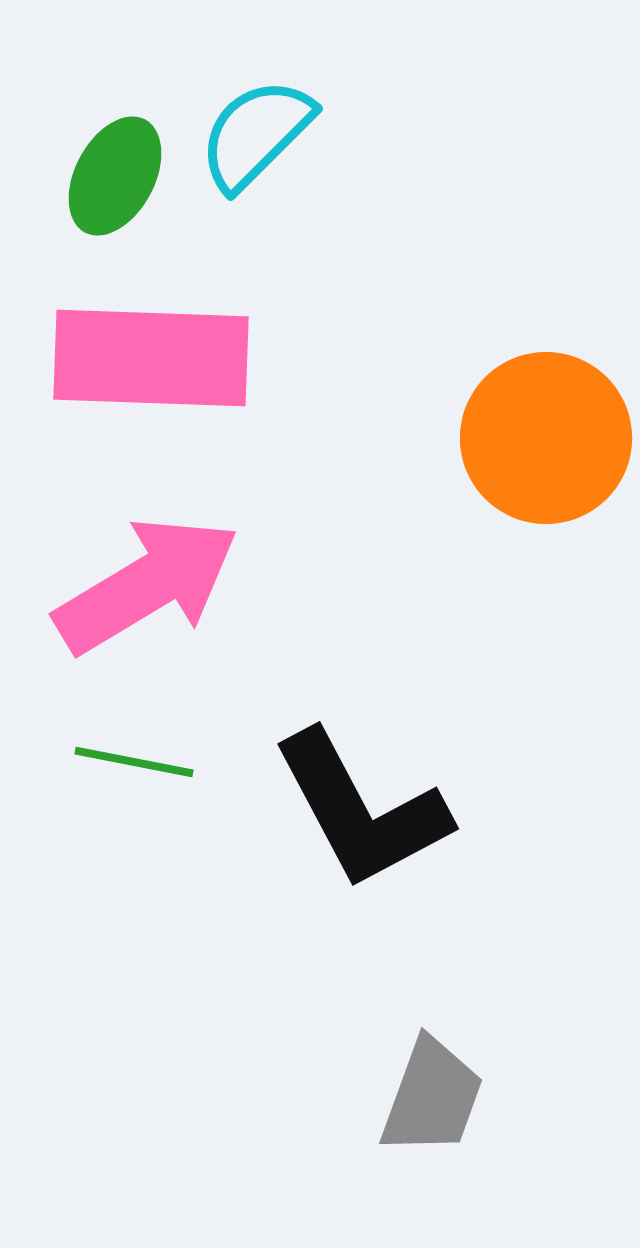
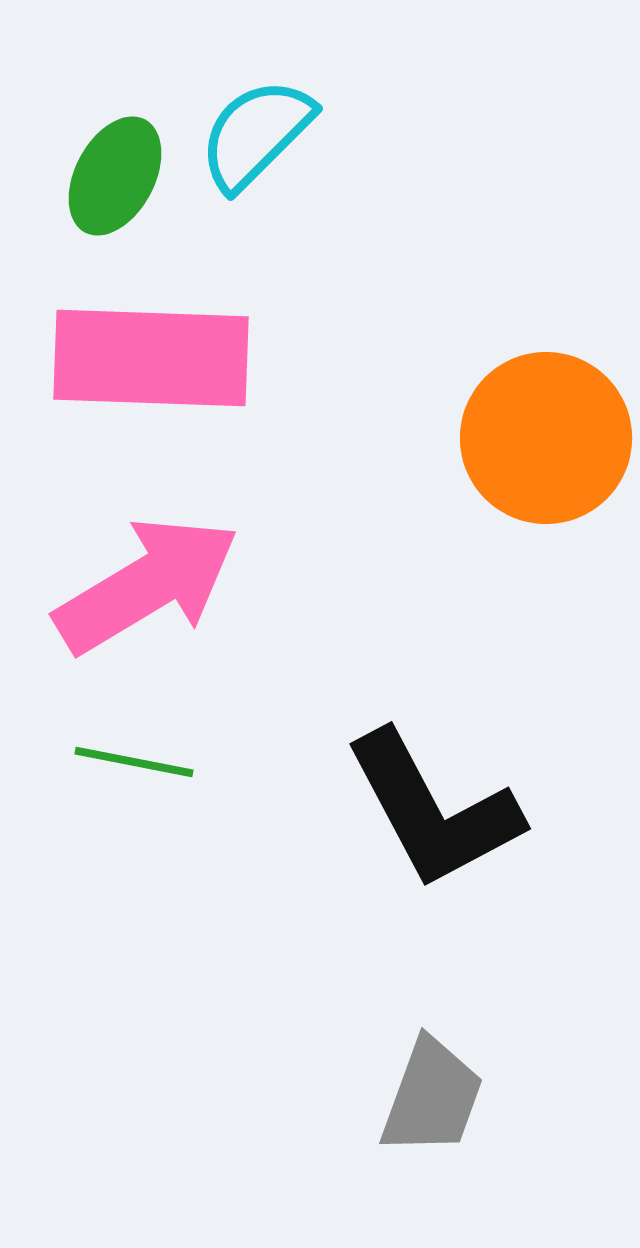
black L-shape: moved 72 px right
